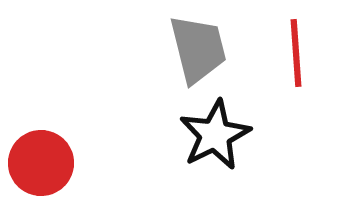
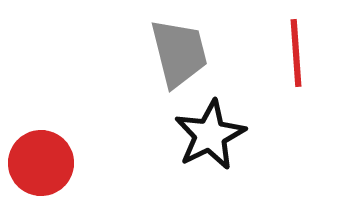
gray trapezoid: moved 19 px left, 4 px down
black star: moved 5 px left
